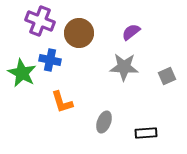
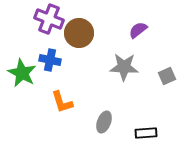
purple cross: moved 9 px right, 2 px up
purple semicircle: moved 7 px right, 2 px up
